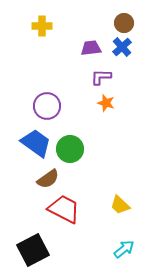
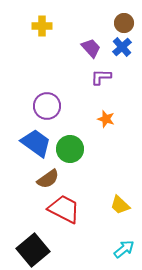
purple trapezoid: rotated 55 degrees clockwise
orange star: moved 16 px down
black square: rotated 12 degrees counterclockwise
